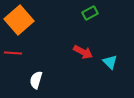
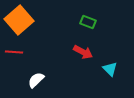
green rectangle: moved 2 px left, 9 px down; rotated 49 degrees clockwise
red line: moved 1 px right, 1 px up
cyan triangle: moved 7 px down
white semicircle: rotated 30 degrees clockwise
